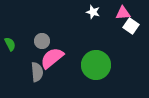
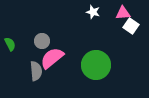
gray semicircle: moved 1 px left, 1 px up
